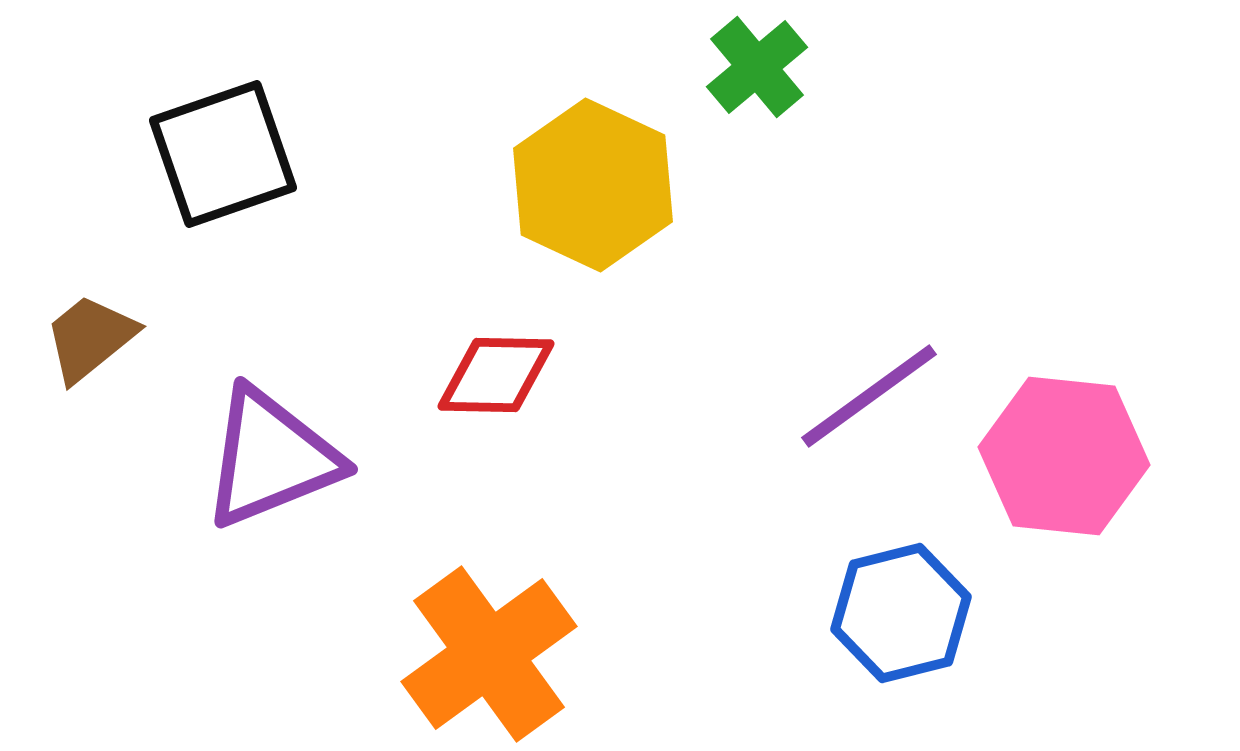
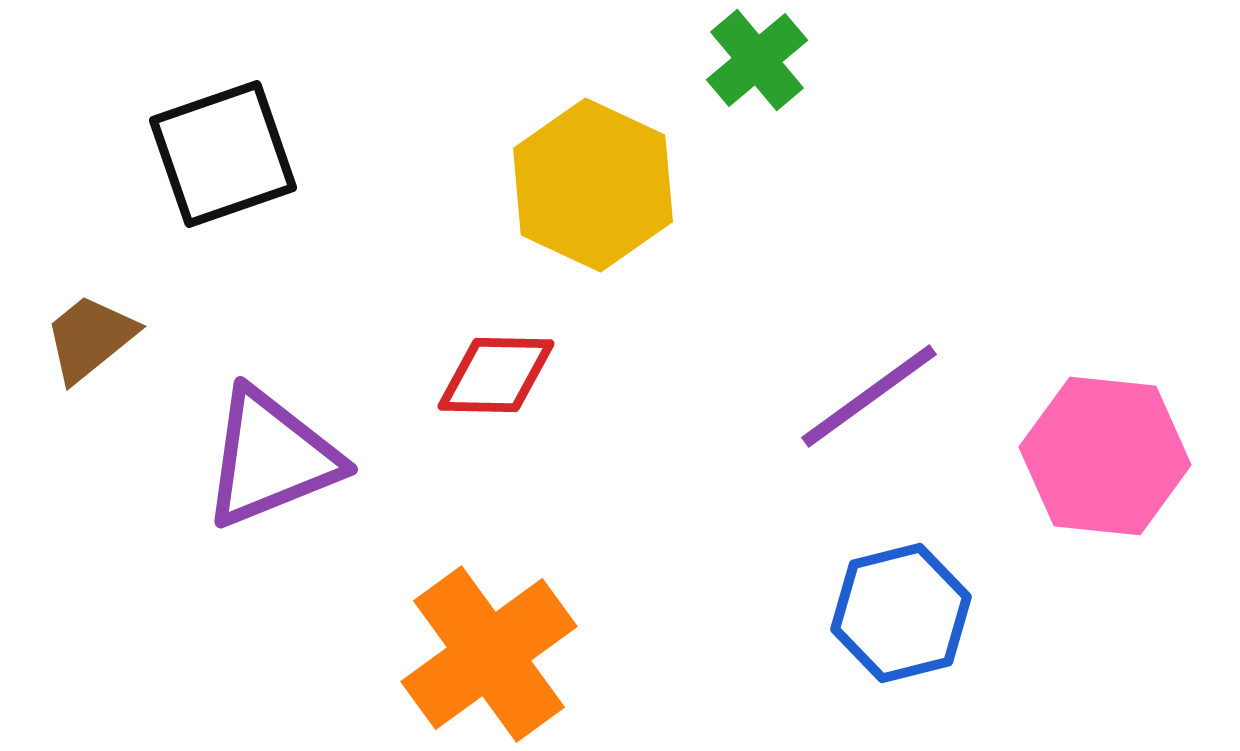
green cross: moved 7 px up
pink hexagon: moved 41 px right
